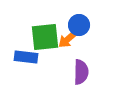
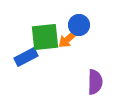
blue rectangle: rotated 35 degrees counterclockwise
purple semicircle: moved 14 px right, 10 px down
